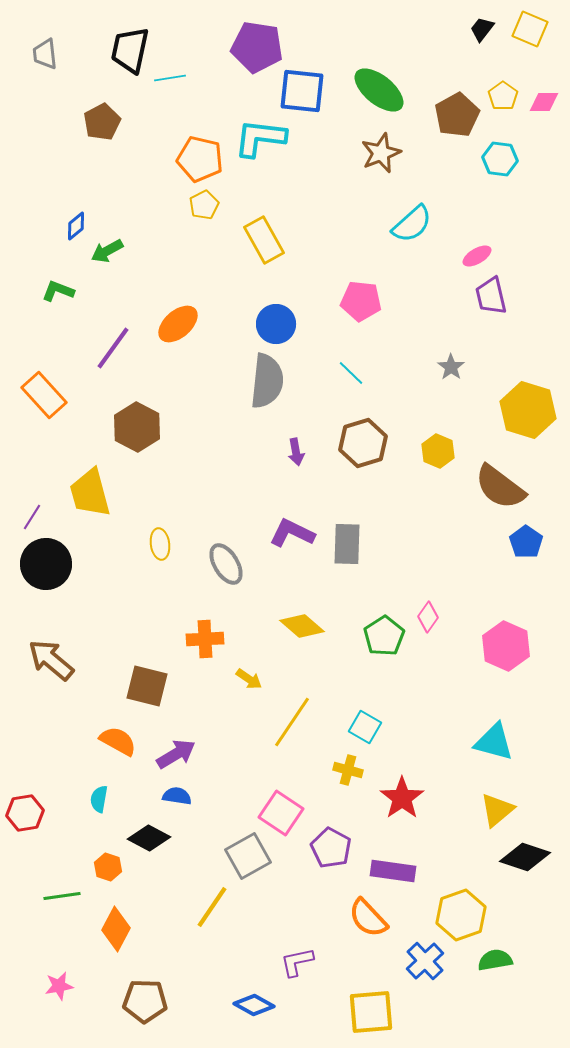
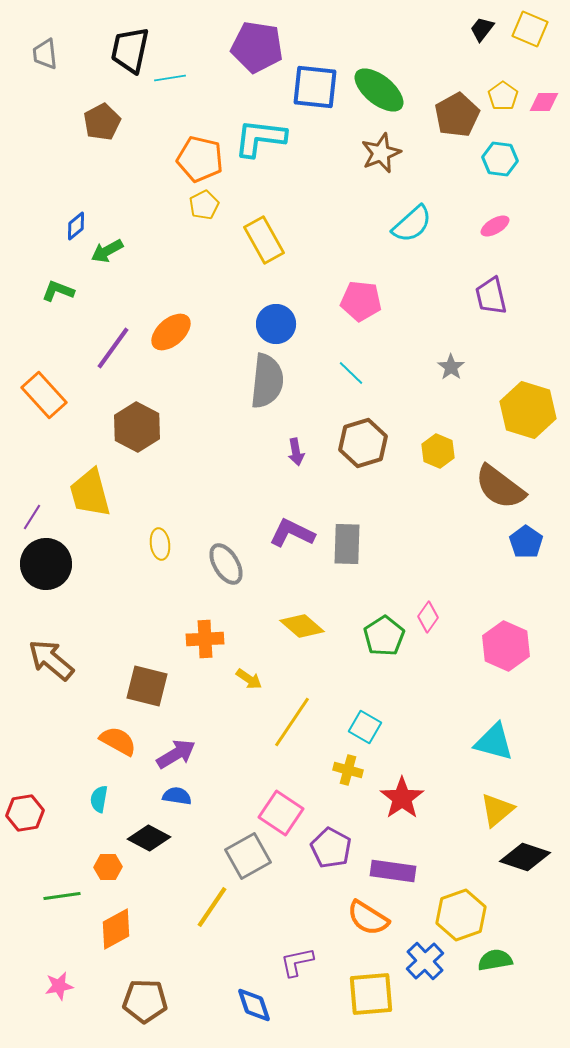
blue square at (302, 91): moved 13 px right, 4 px up
pink ellipse at (477, 256): moved 18 px right, 30 px up
orange ellipse at (178, 324): moved 7 px left, 8 px down
orange hexagon at (108, 867): rotated 20 degrees counterclockwise
orange semicircle at (368, 918): rotated 15 degrees counterclockwise
orange diamond at (116, 929): rotated 33 degrees clockwise
blue diamond at (254, 1005): rotated 42 degrees clockwise
yellow square at (371, 1012): moved 18 px up
